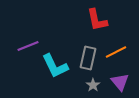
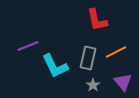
purple triangle: moved 3 px right
